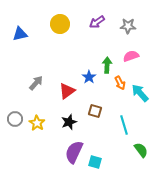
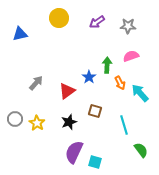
yellow circle: moved 1 px left, 6 px up
